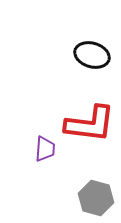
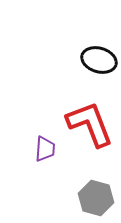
black ellipse: moved 7 px right, 5 px down
red L-shape: rotated 118 degrees counterclockwise
